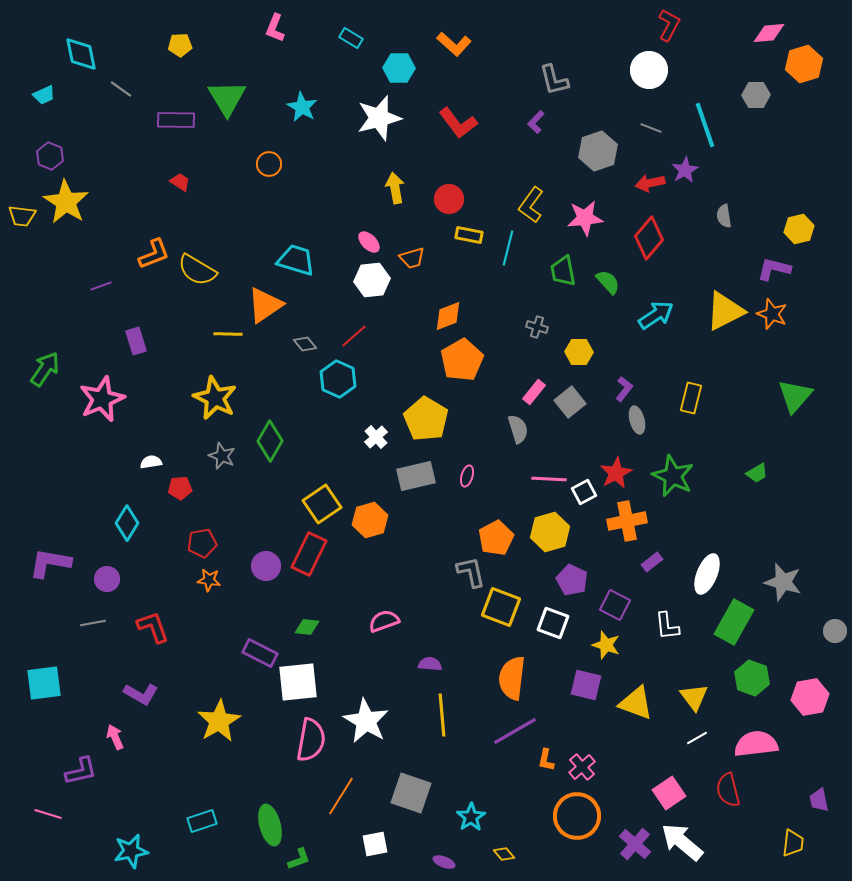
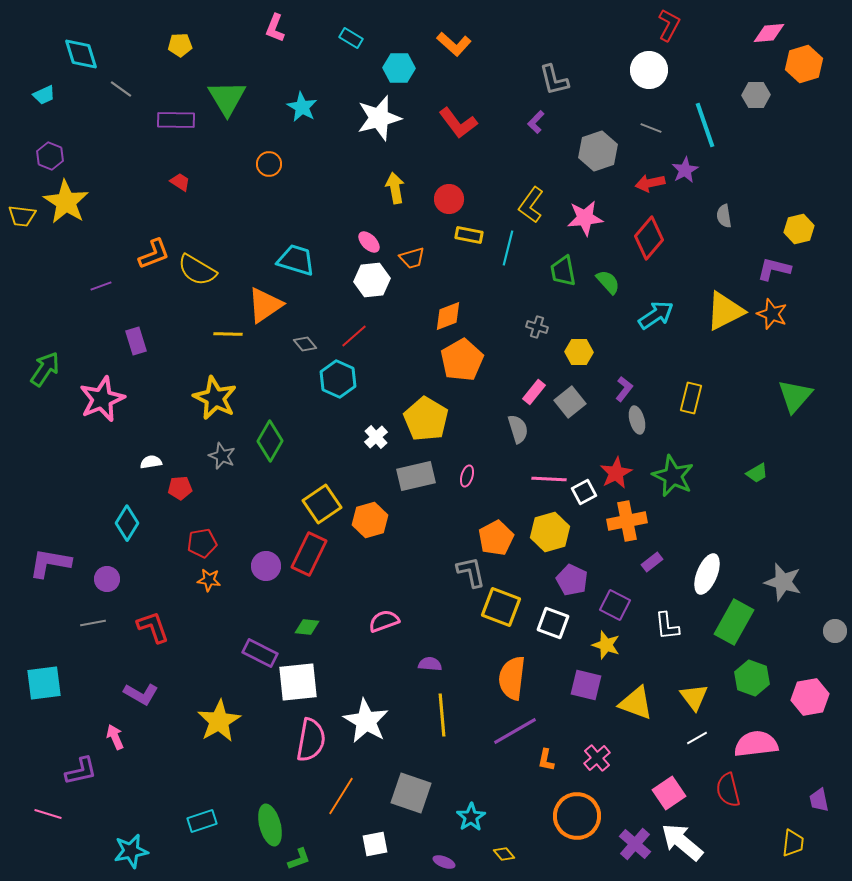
cyan diamond at (81, 54): rotated 6 degrees counterclockwise
pink cross at (582, 767): moved 15 px right, 9 px up
